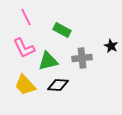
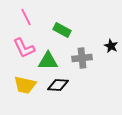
green triangle: rotated 15 degrees clockwise
yellow trapezoid: rotated 35 degrees counterclockwise
